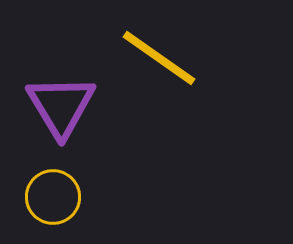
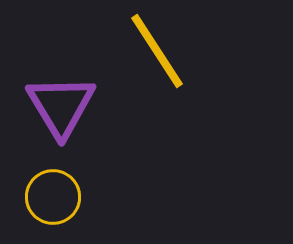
yellow line: moved 2 px left, 7 px up; rotated 22 degrees clockwise
